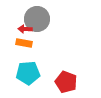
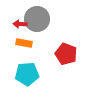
red arrow: moved 5 px left, 5 px up
cyan pentagon: moved 1 px left, 1 px down
red pentagon: moved 28 px up
